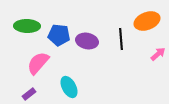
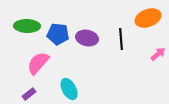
orange ellipse: moved 1 px right, 3 px up
blue pentagon: moved 1 px left, 1 px up
purple ellipse: moved 3 px up
cyan ellipse: moved 2 px down
